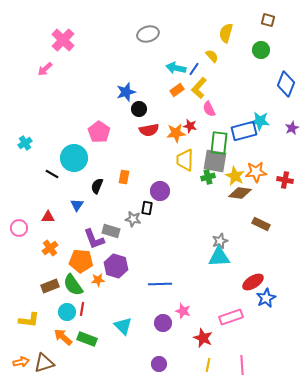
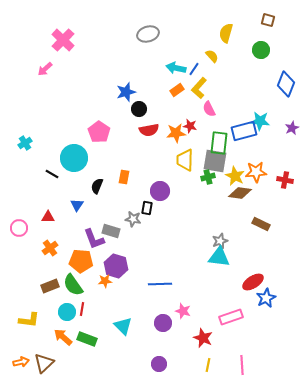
cyan triangle at (219, 257): rotated 10 degrees clockwise
orange star at (98, 280): moved 7 px right, 1 px down
brown triangle at (44, 363): rotated 25 degrees counterclockwise
